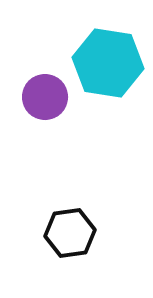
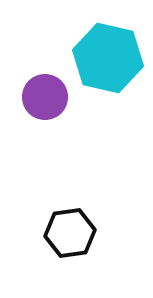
cyan hexagon: moved 5 px up; rotated 4 degrees clockwise
